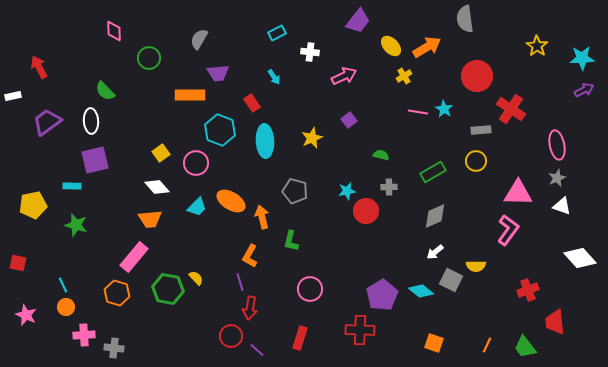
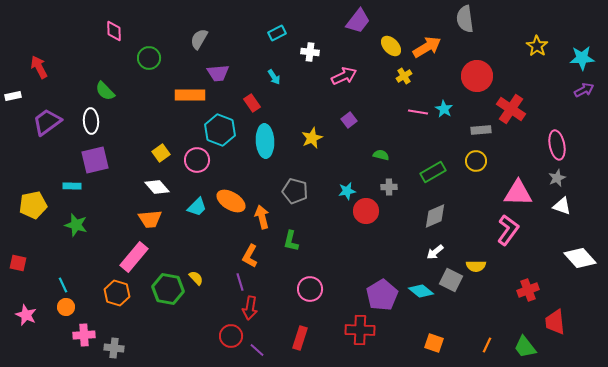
pink circle at (196, 163): moved 1 px right, 3 px up
